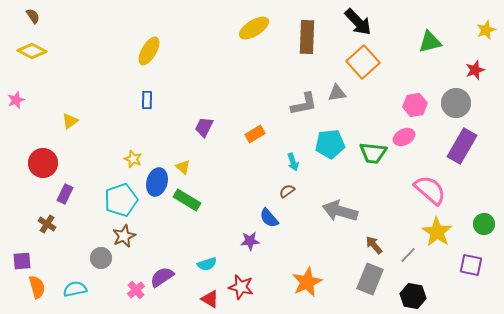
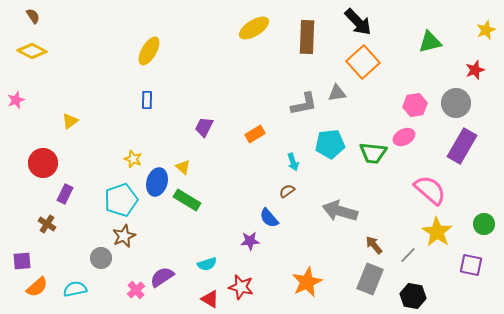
orange semicircle at (37, 287): rotated 65 degrees clockwise
